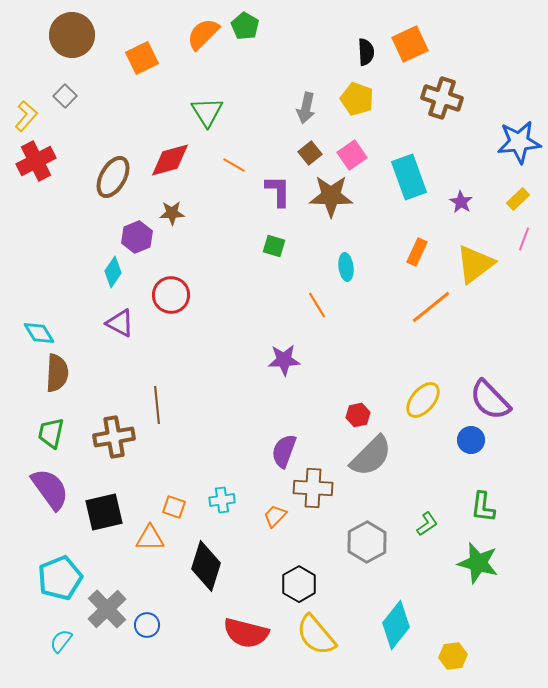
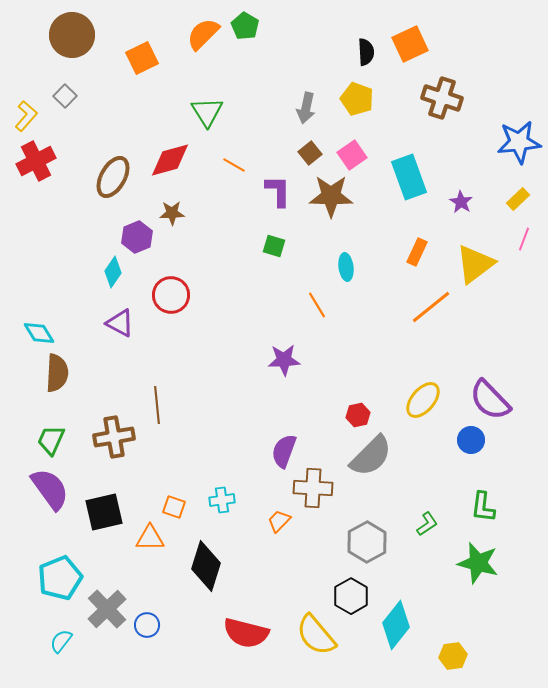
green trapezoid at (51, 433): moved 7 px down; rotated 12 degrees clockwise
orange trapezoid at (275, 516): moved 4 px right, 5 px down
black hexagon at (299, 584): moved 52 px right, 12 px down
